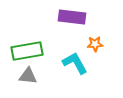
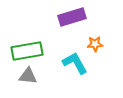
purple rectangle: rotated 24 degrees counterclockwise
